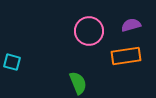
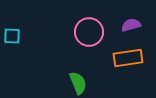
pink circle: moved 1 px down
orange rectangle: moved 2 px right, 2 px down
cyan square: moved 26 px up; rotated 12 degrees counterclockwise
